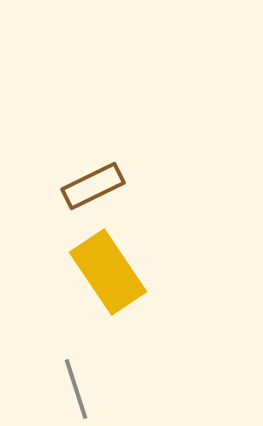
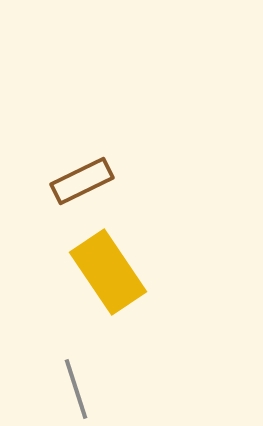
brown rectangle: moved 11 px left, 5 px up
